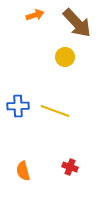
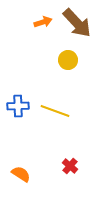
orange arrow: moved 8 px right, 7 px down
yellow circle: moved 3 px right, 3 px down
red cross: moved 1 px up; rotated 21 degrees clockwise
orange semicircle: moved 2 px left, 3 px down; rotated 138 degrees clockwise
